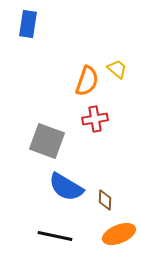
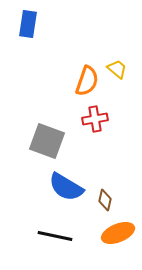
brown diamond: rotated 10 degrees clockwise
orange ellipse: moved 1 px left, 1 px up
